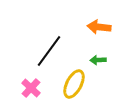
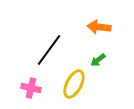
black line: moved 1 px up
green arrow: rotated 35 degrees counterclockwise
pink cross: rotated 30 degrees counterclockwise
